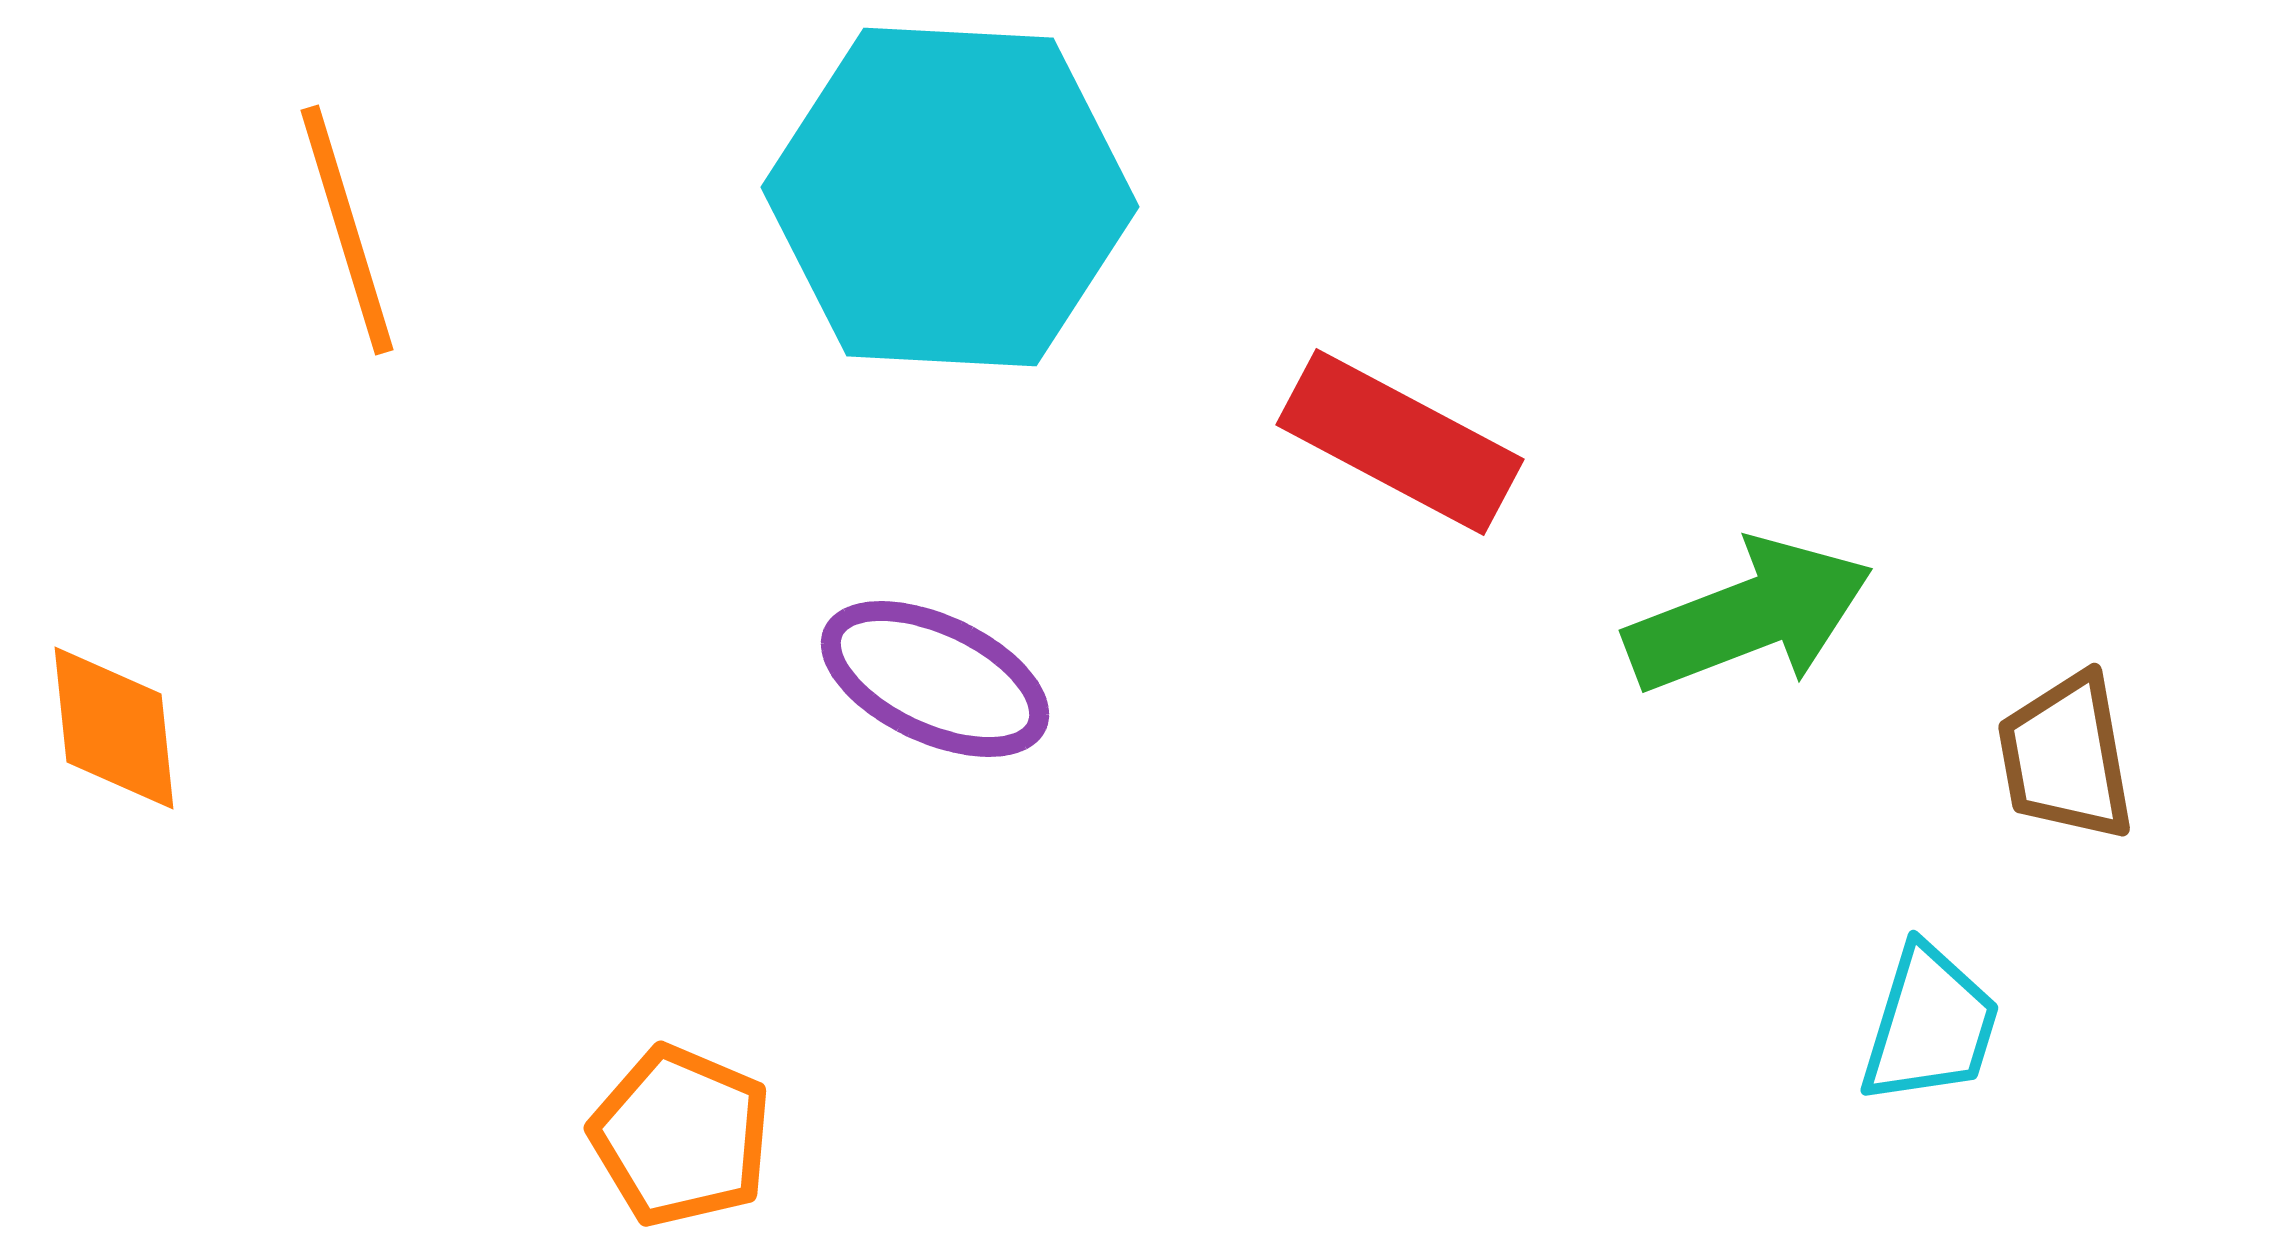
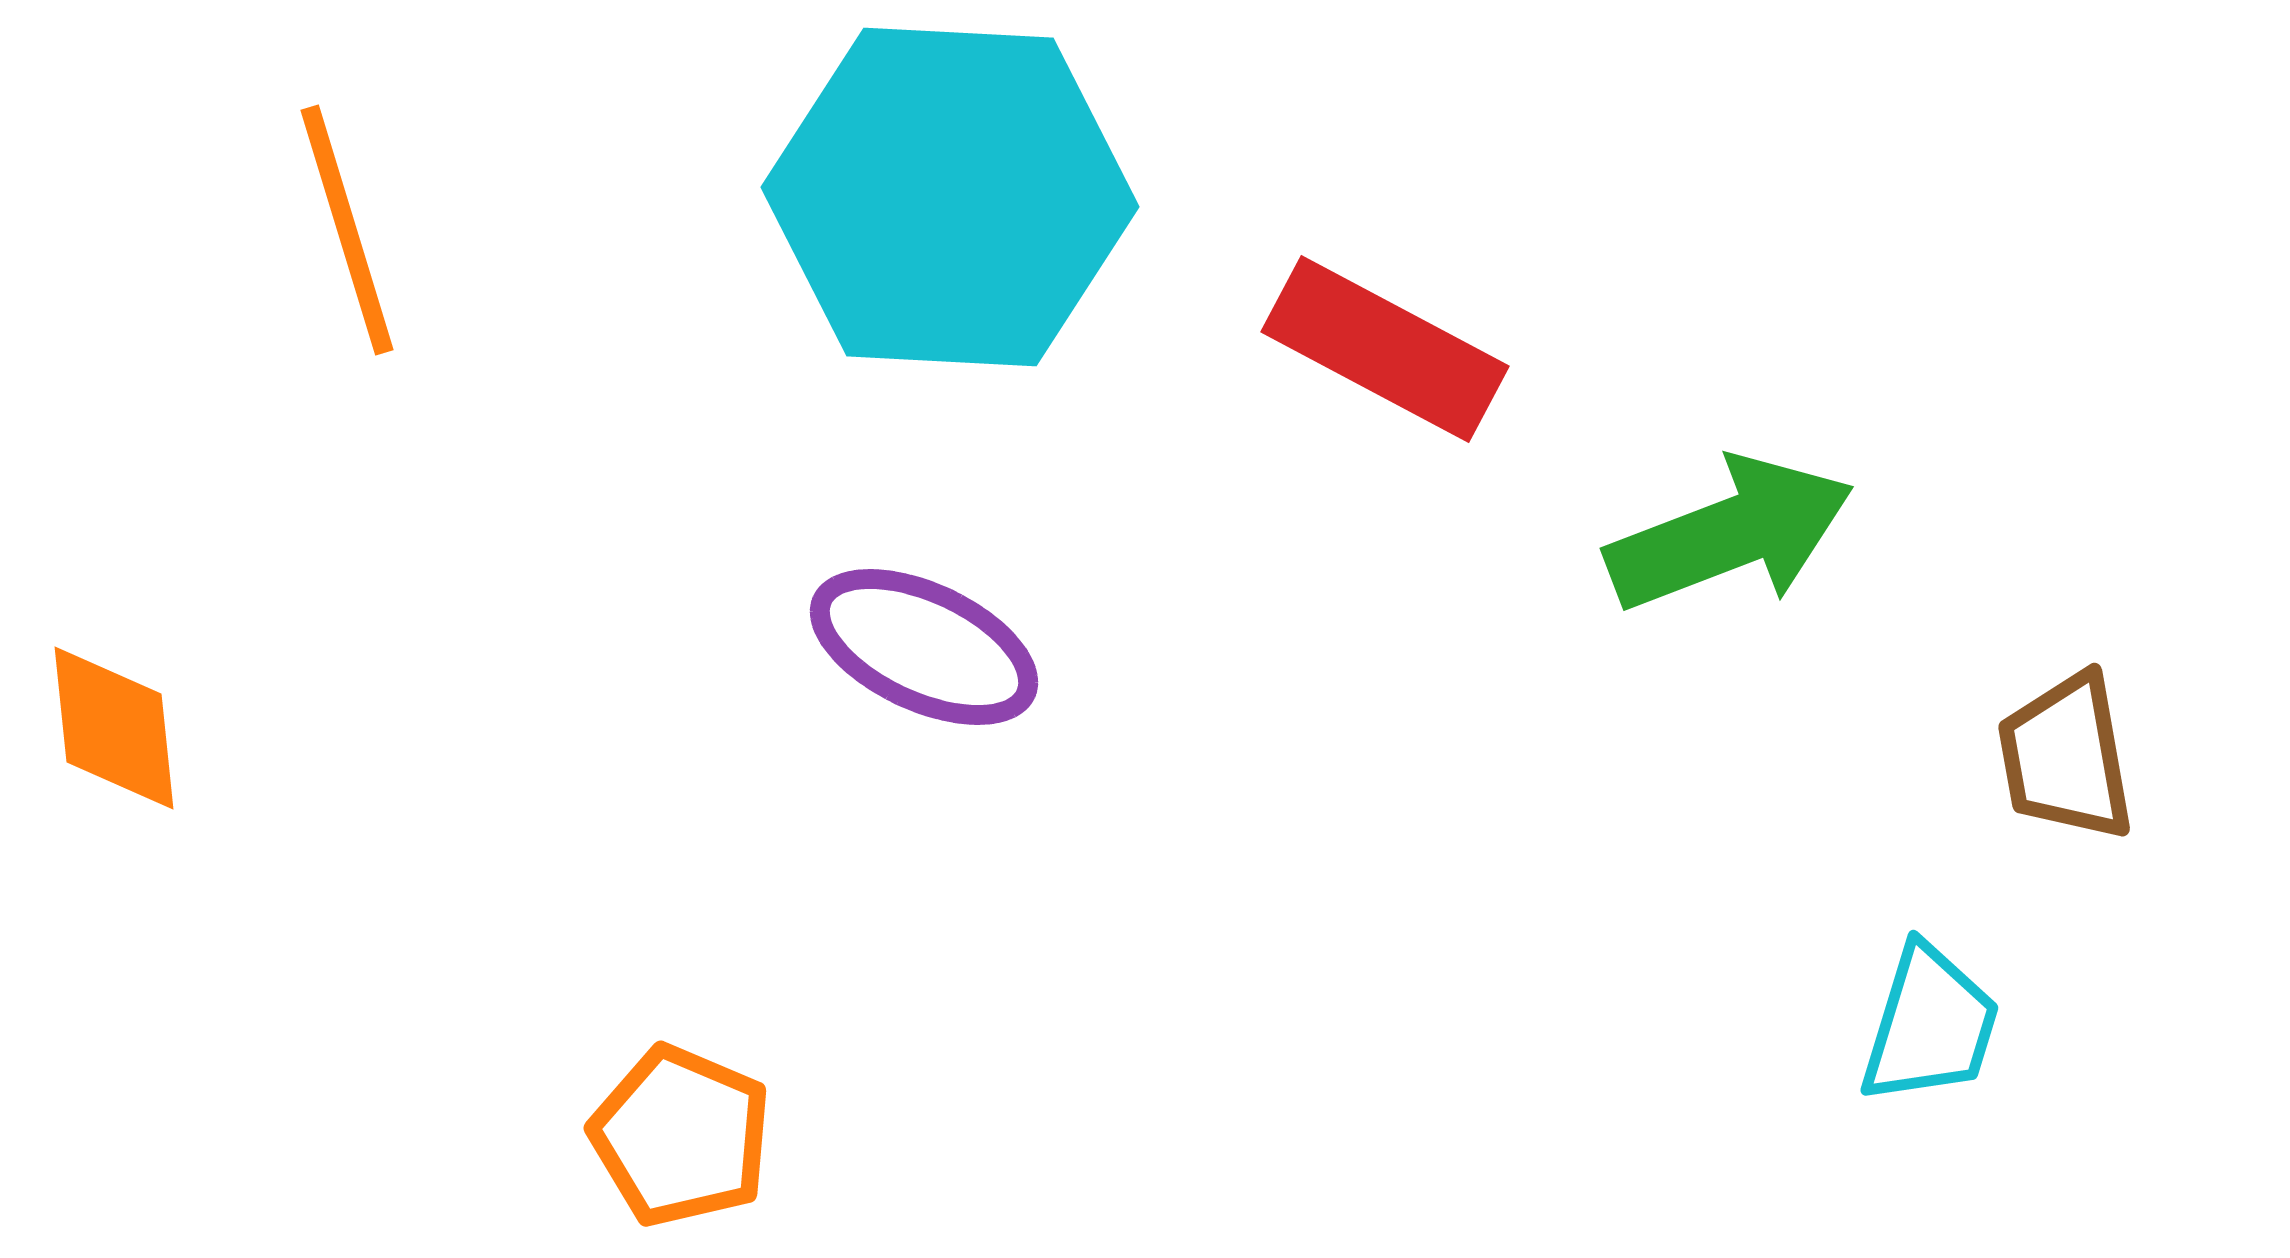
red rectangle: moved 15 px left, 93 px up
green arrow: moved 19 px left, 82 px up
purple ellipse: moved 11 px left, 32 px up
